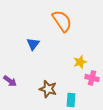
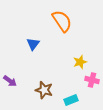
pink cross: moved 2 px down
brown star: moved 4 px left, 1 px down
cyan rectangle: rotated 64 degrees clockwise
